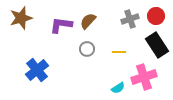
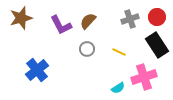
red circle: moved 1 px right, 1 px down
purple L-shape: rotated 125 degrees counterclockwise
yellow line: rotated 24 degrees clockwise
